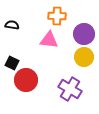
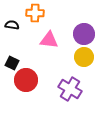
orange cross: moved 22 px left, 3 px up
